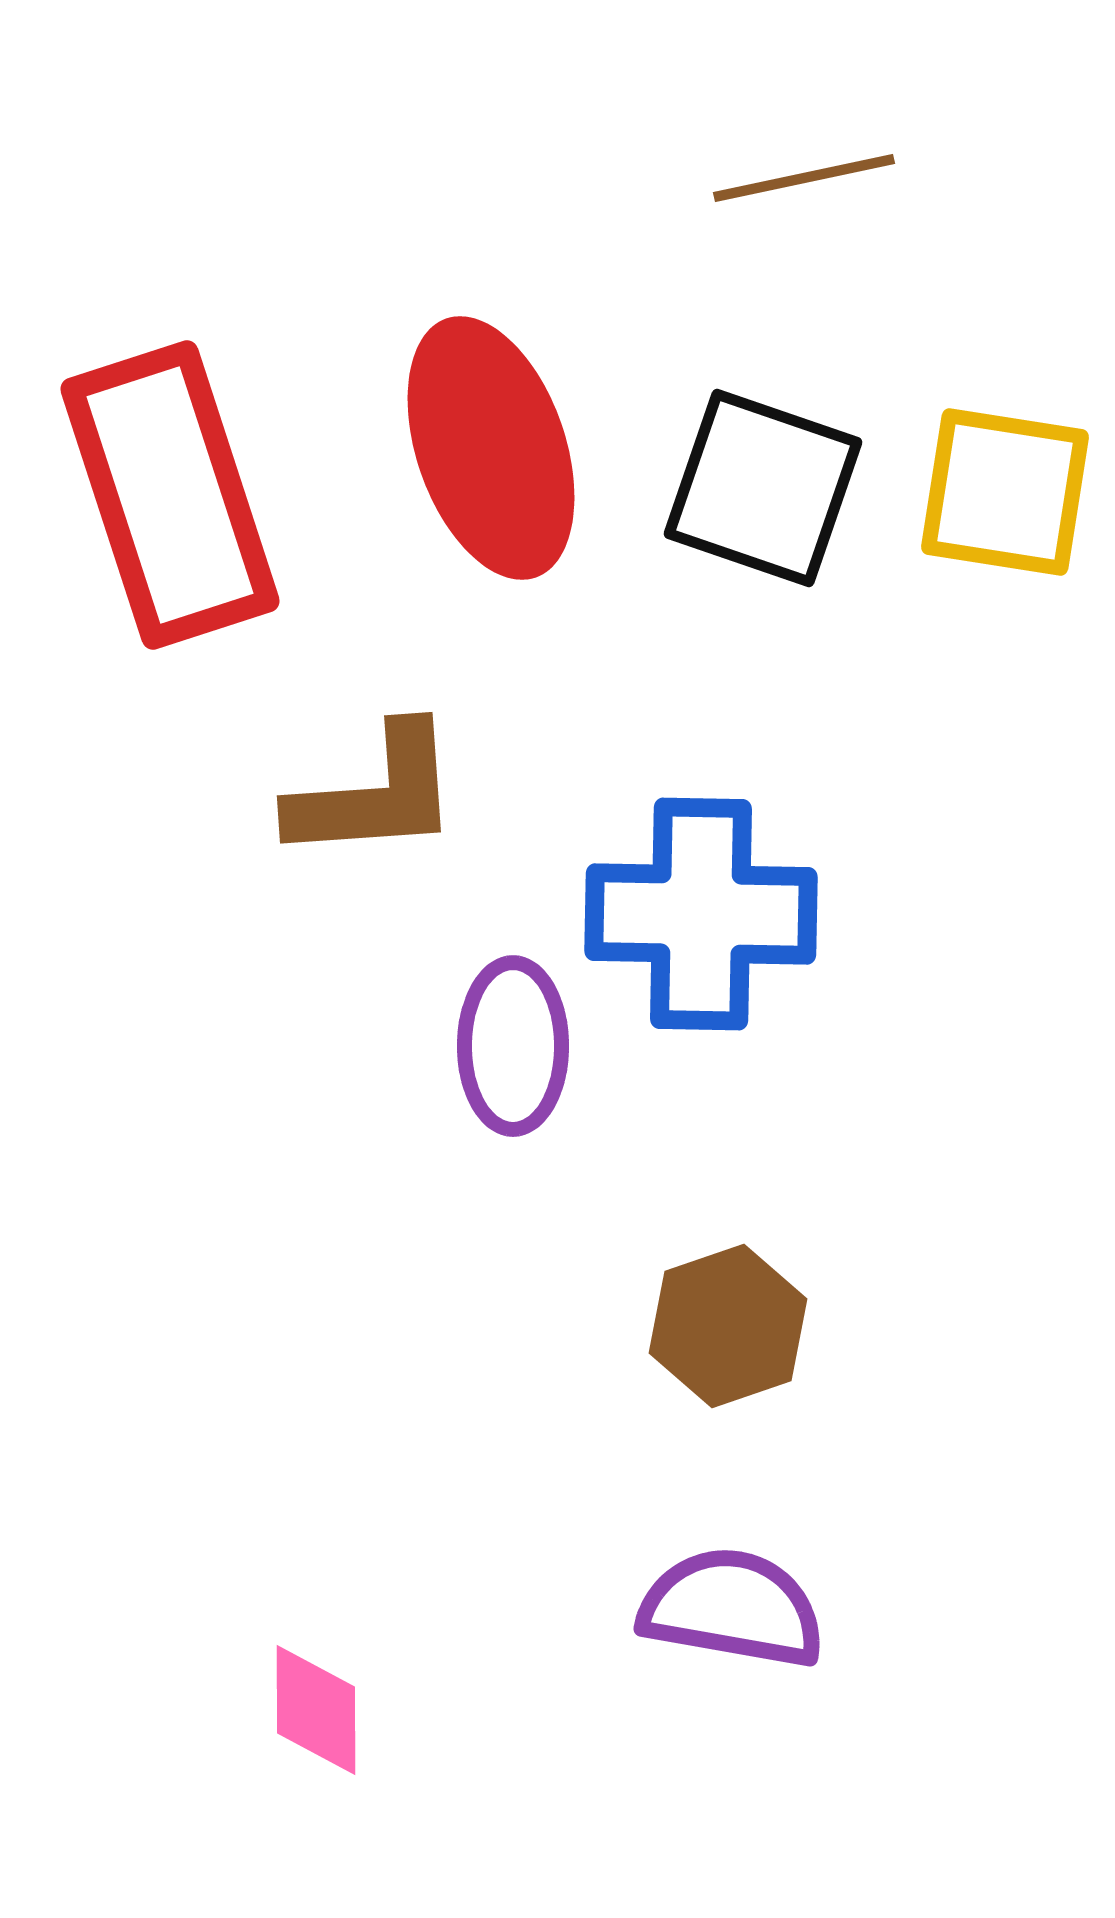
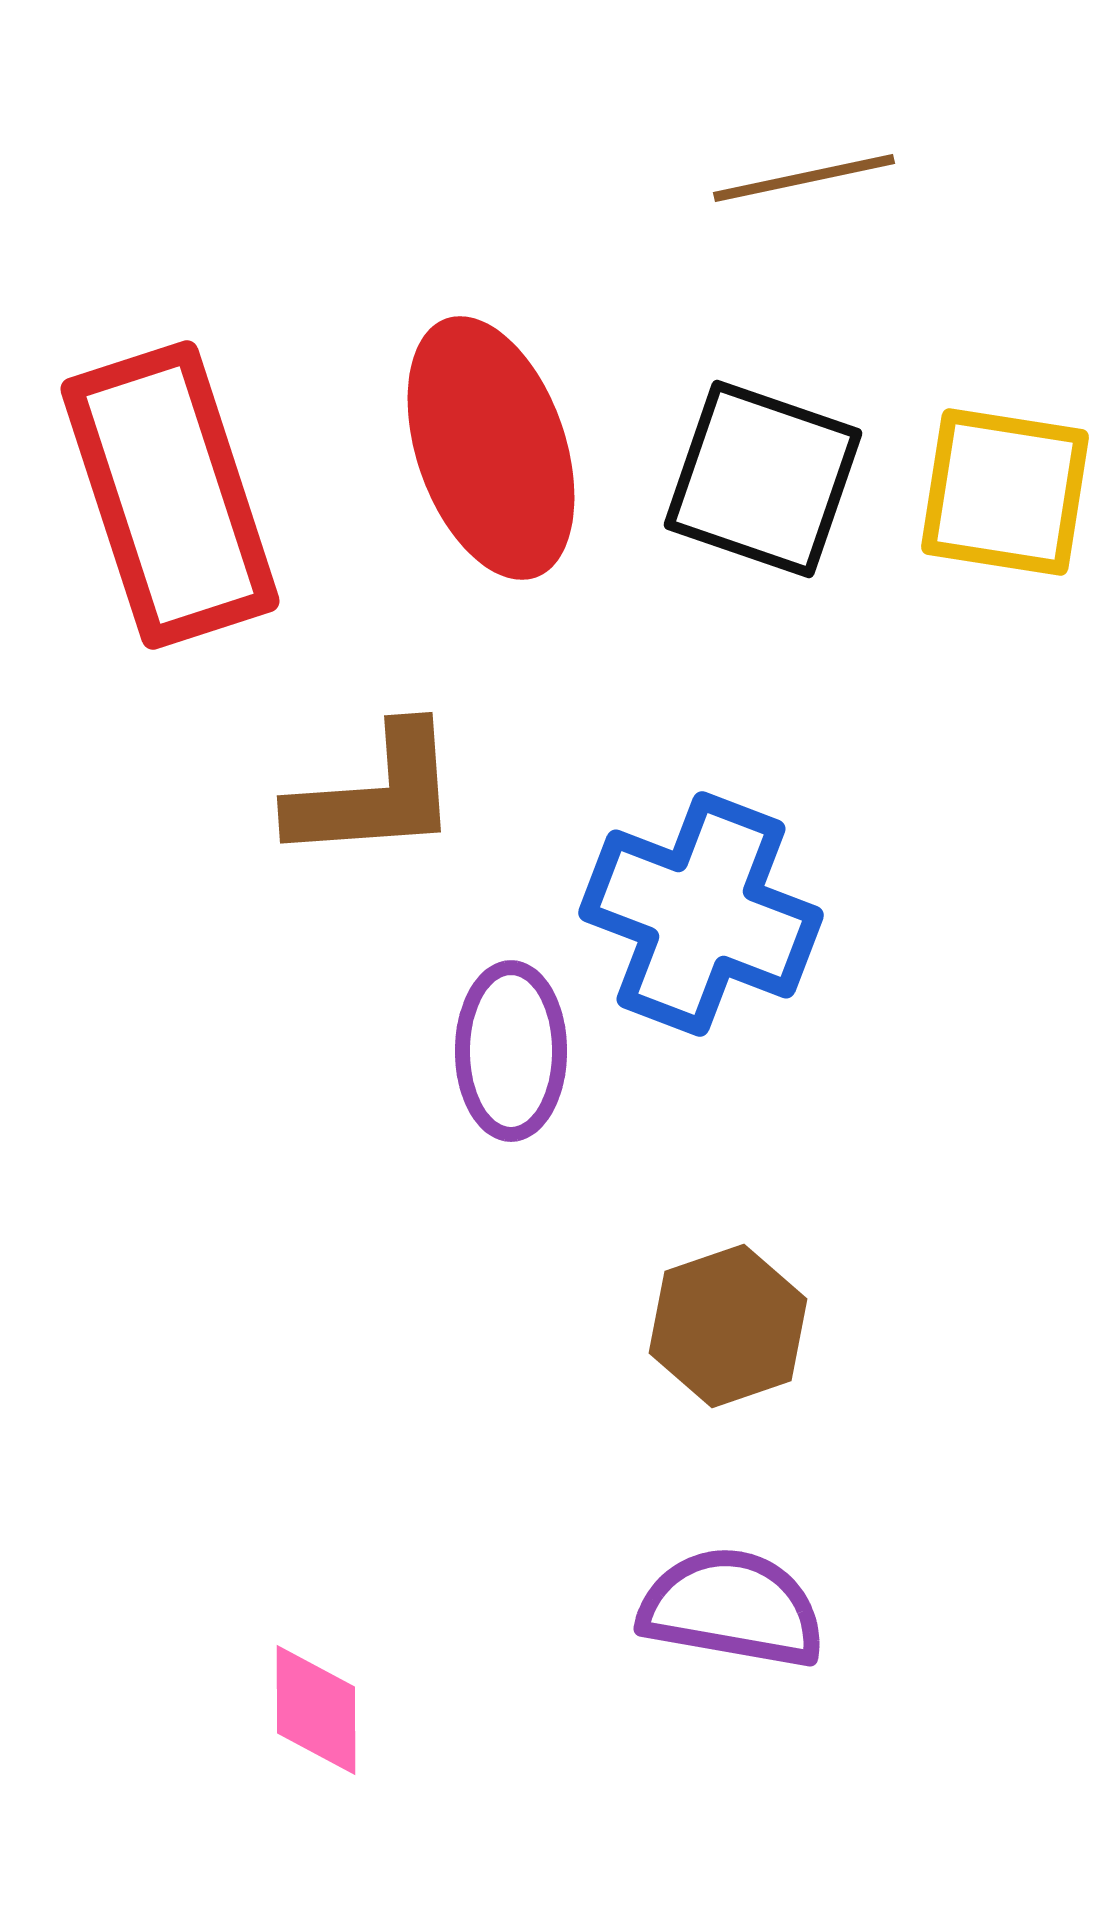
black square: moved 9 px up
blue cross: rotated 20 degrees clockwise
purple ellipse: moved 2 px left, 5 px down
